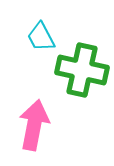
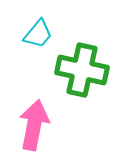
cyan trapezoid: moved 3 px left, 3 px up; rotated 112 degrees counterclockwise
